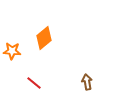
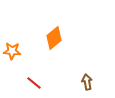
orange diamond: moved 10 px right
